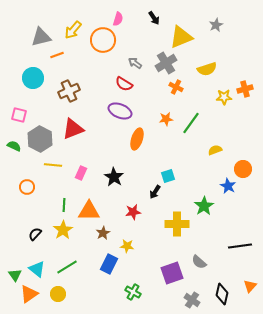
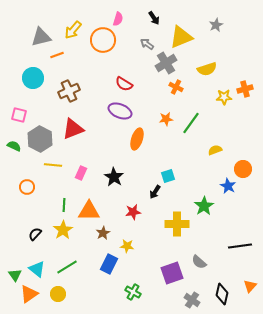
gray arrow at (135, 63): moved 12 px right, 19 px up
